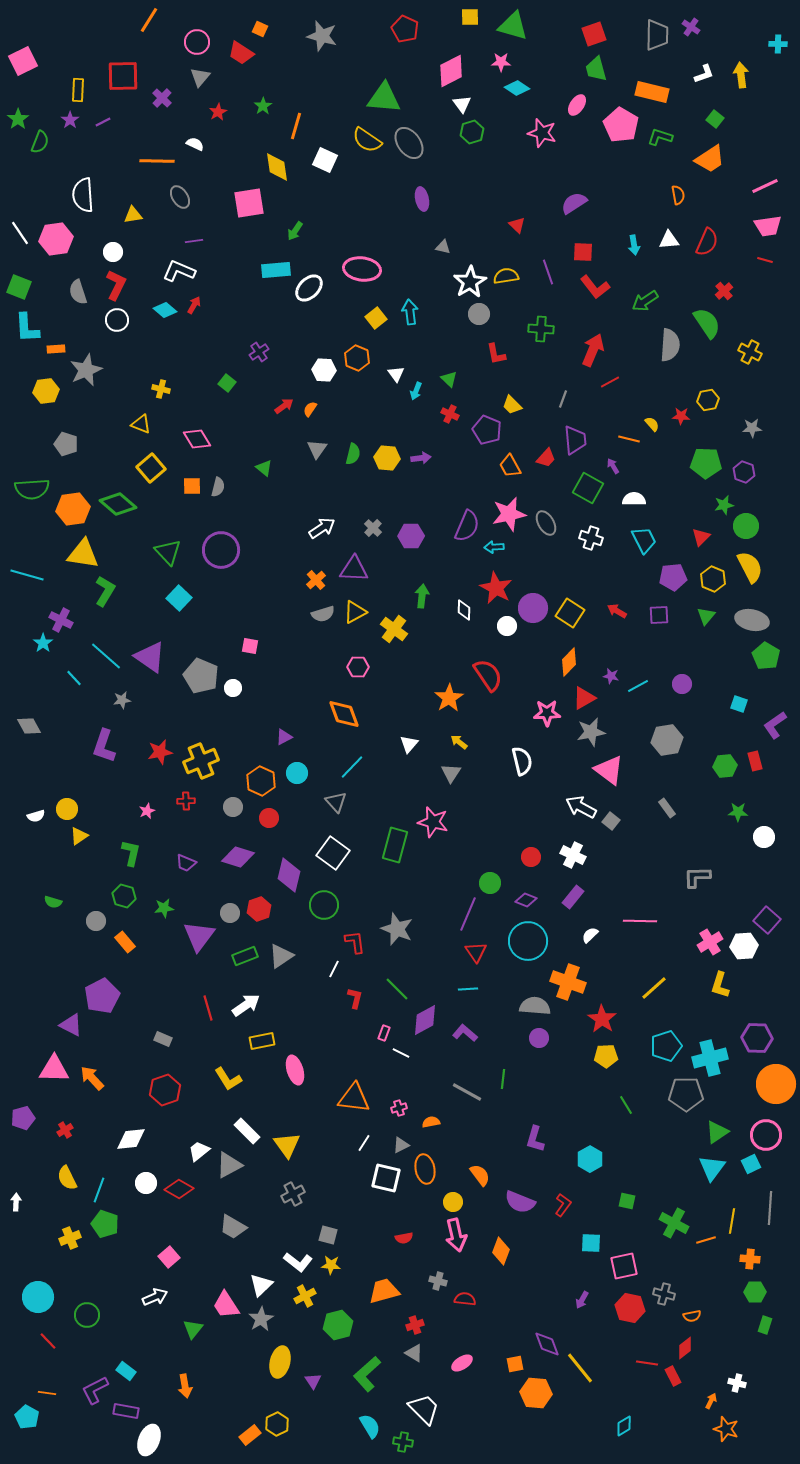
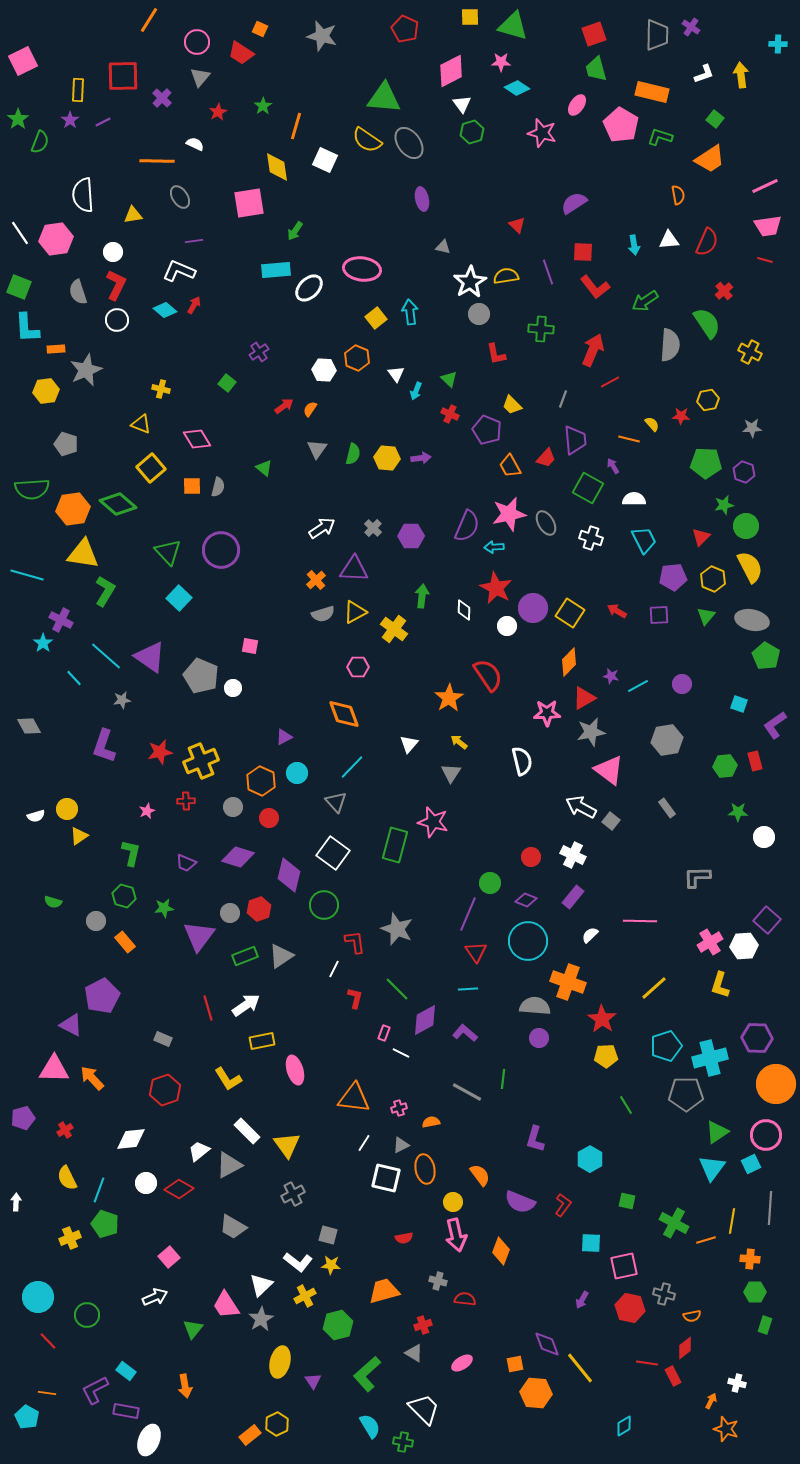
red cross at (415, 1325): moved 8 px right
